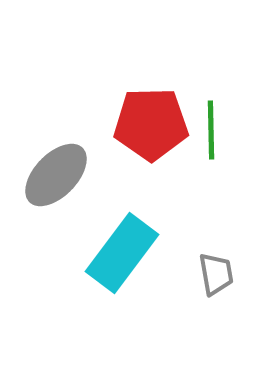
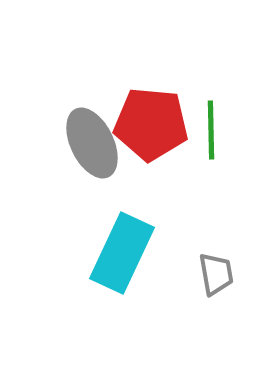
red pentagon: rotated 6 degrees clockwise
gray ellipse: moved 36 px right, 32 px up; rotated 70 degrees counterclockwise
cyan rectangle: rotated 12 degrees counterclockwise
